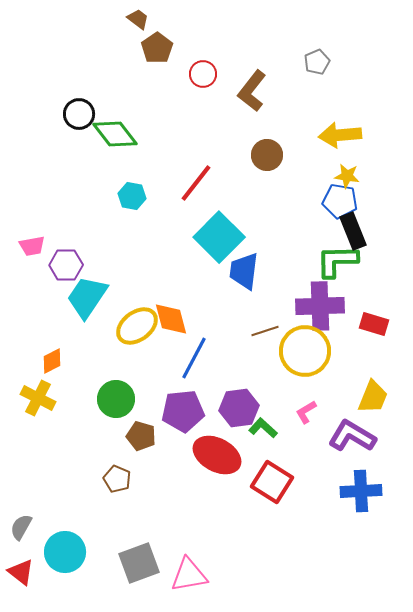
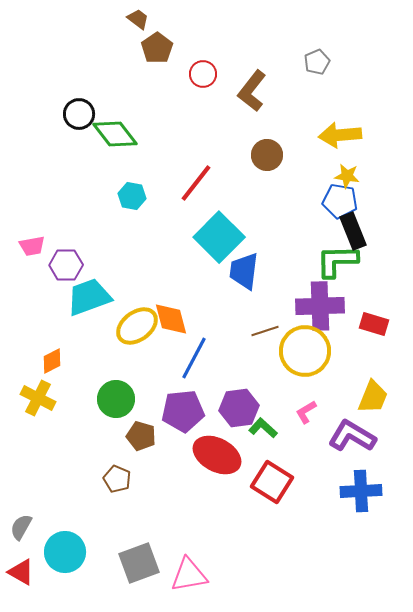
cyan trapezoid at (87, 297): moved 2 px right; rotated 36 degrees clockwise
red triangle at (21, 572): rotated 8 degrees counterclockwise
